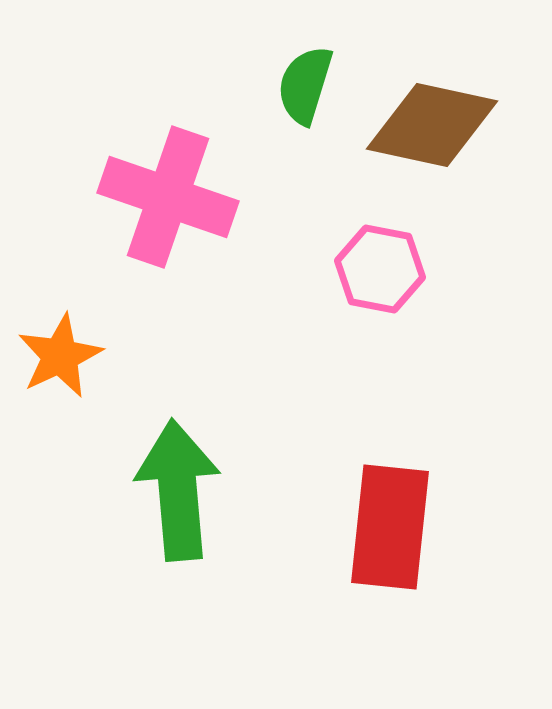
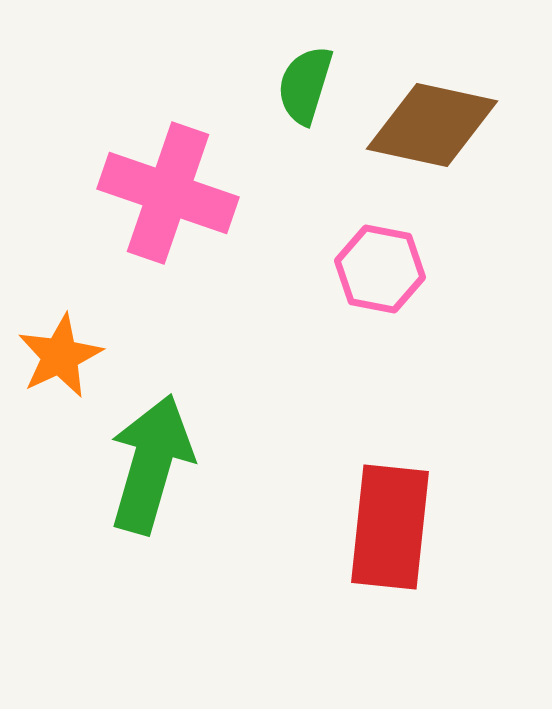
pink cross: moved 4 px up
green arrow: moved 27 px left, 26 px up; rotated 21 degrees clockwise
